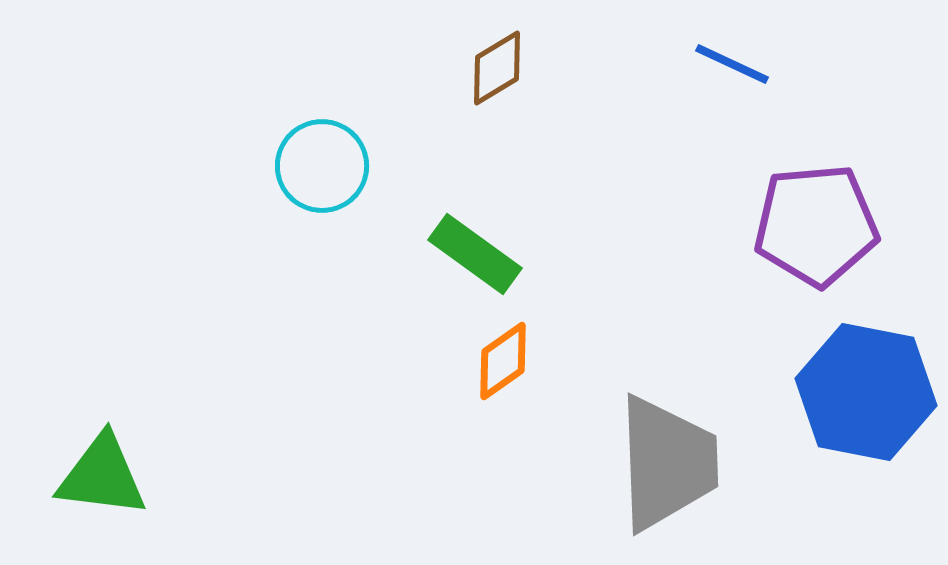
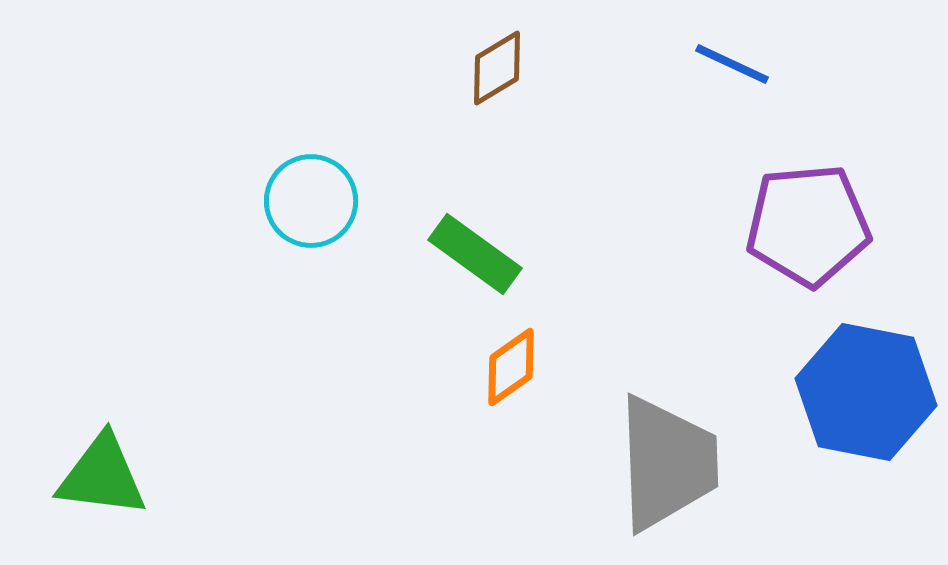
cyan circle: moved 11 px left, 35 px down
purple pentagon: moved 8 px left
orange diamond: moved 8 px right, 6 px down
